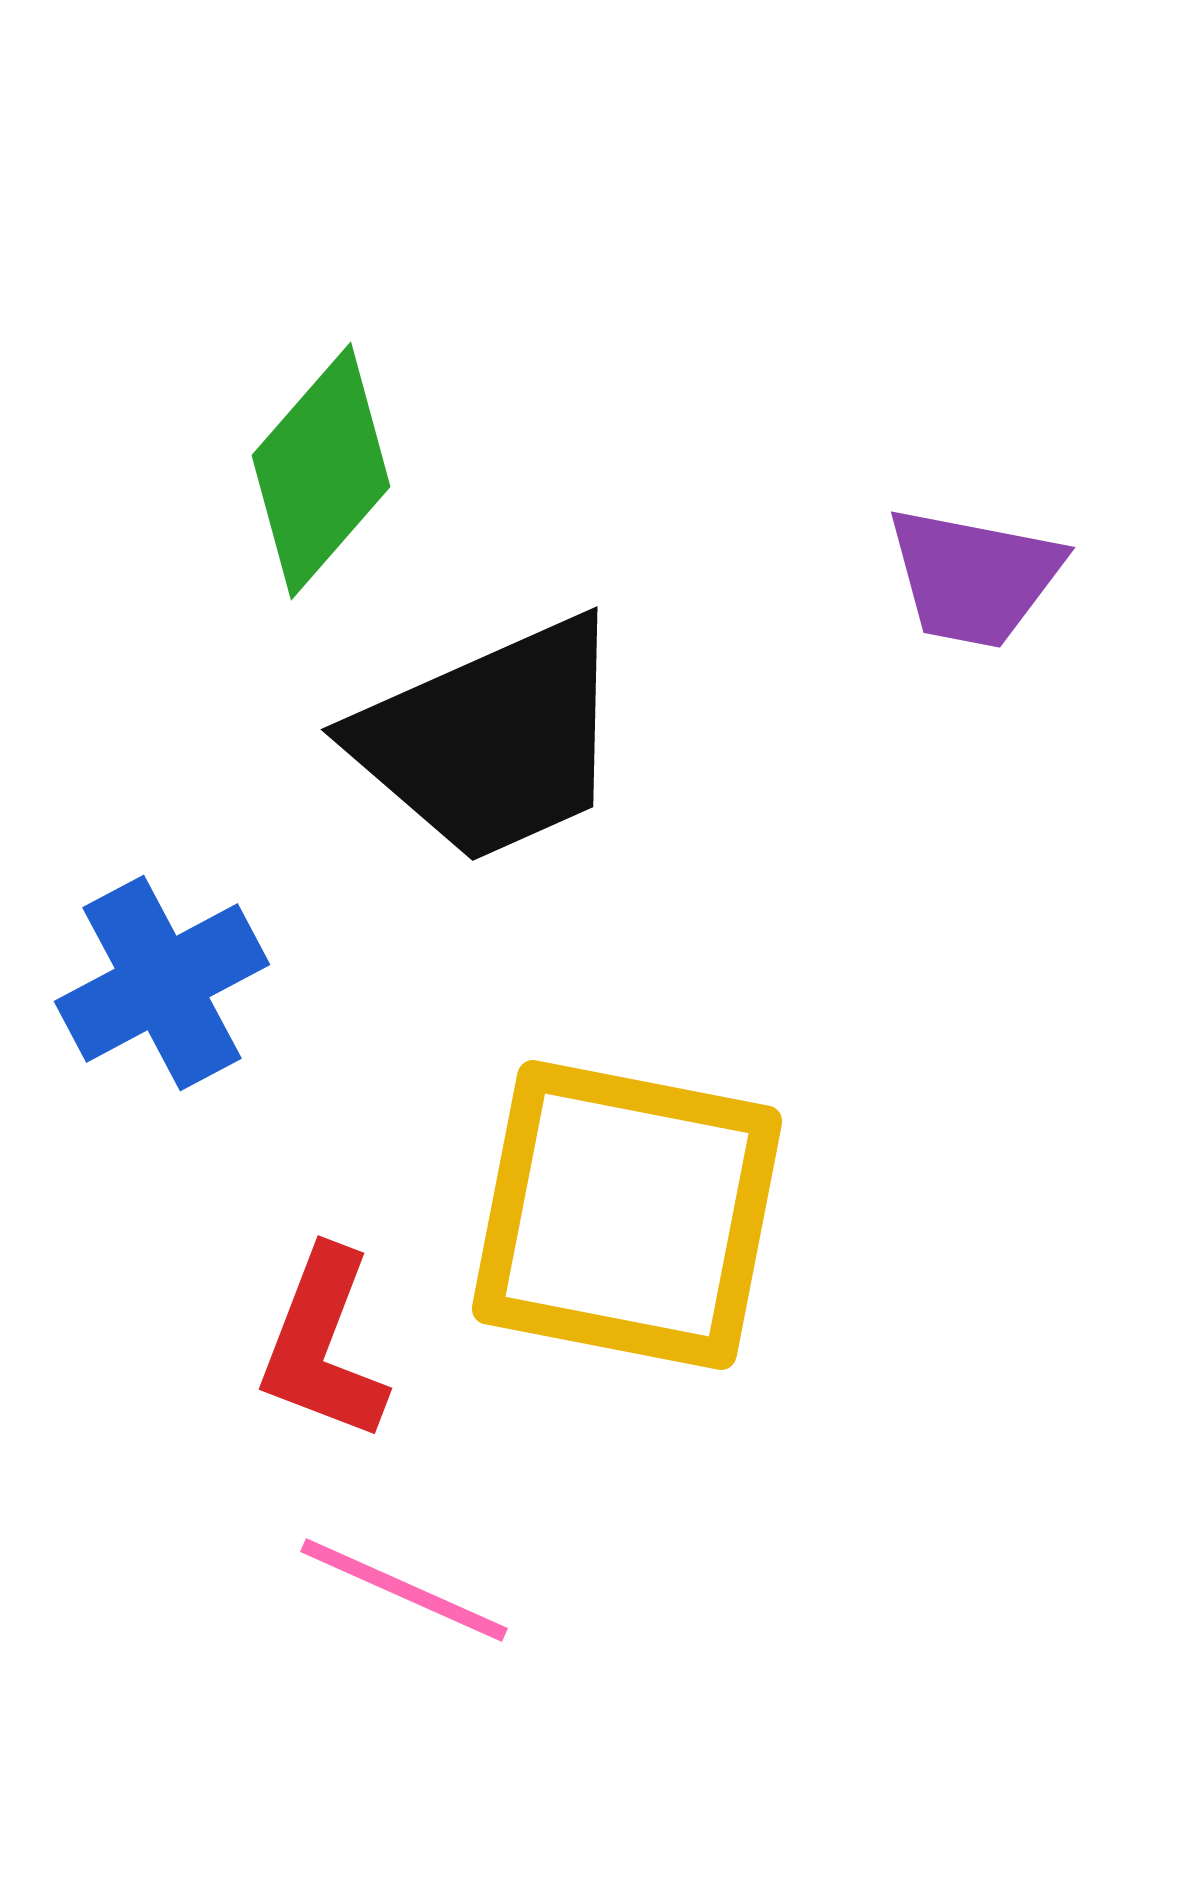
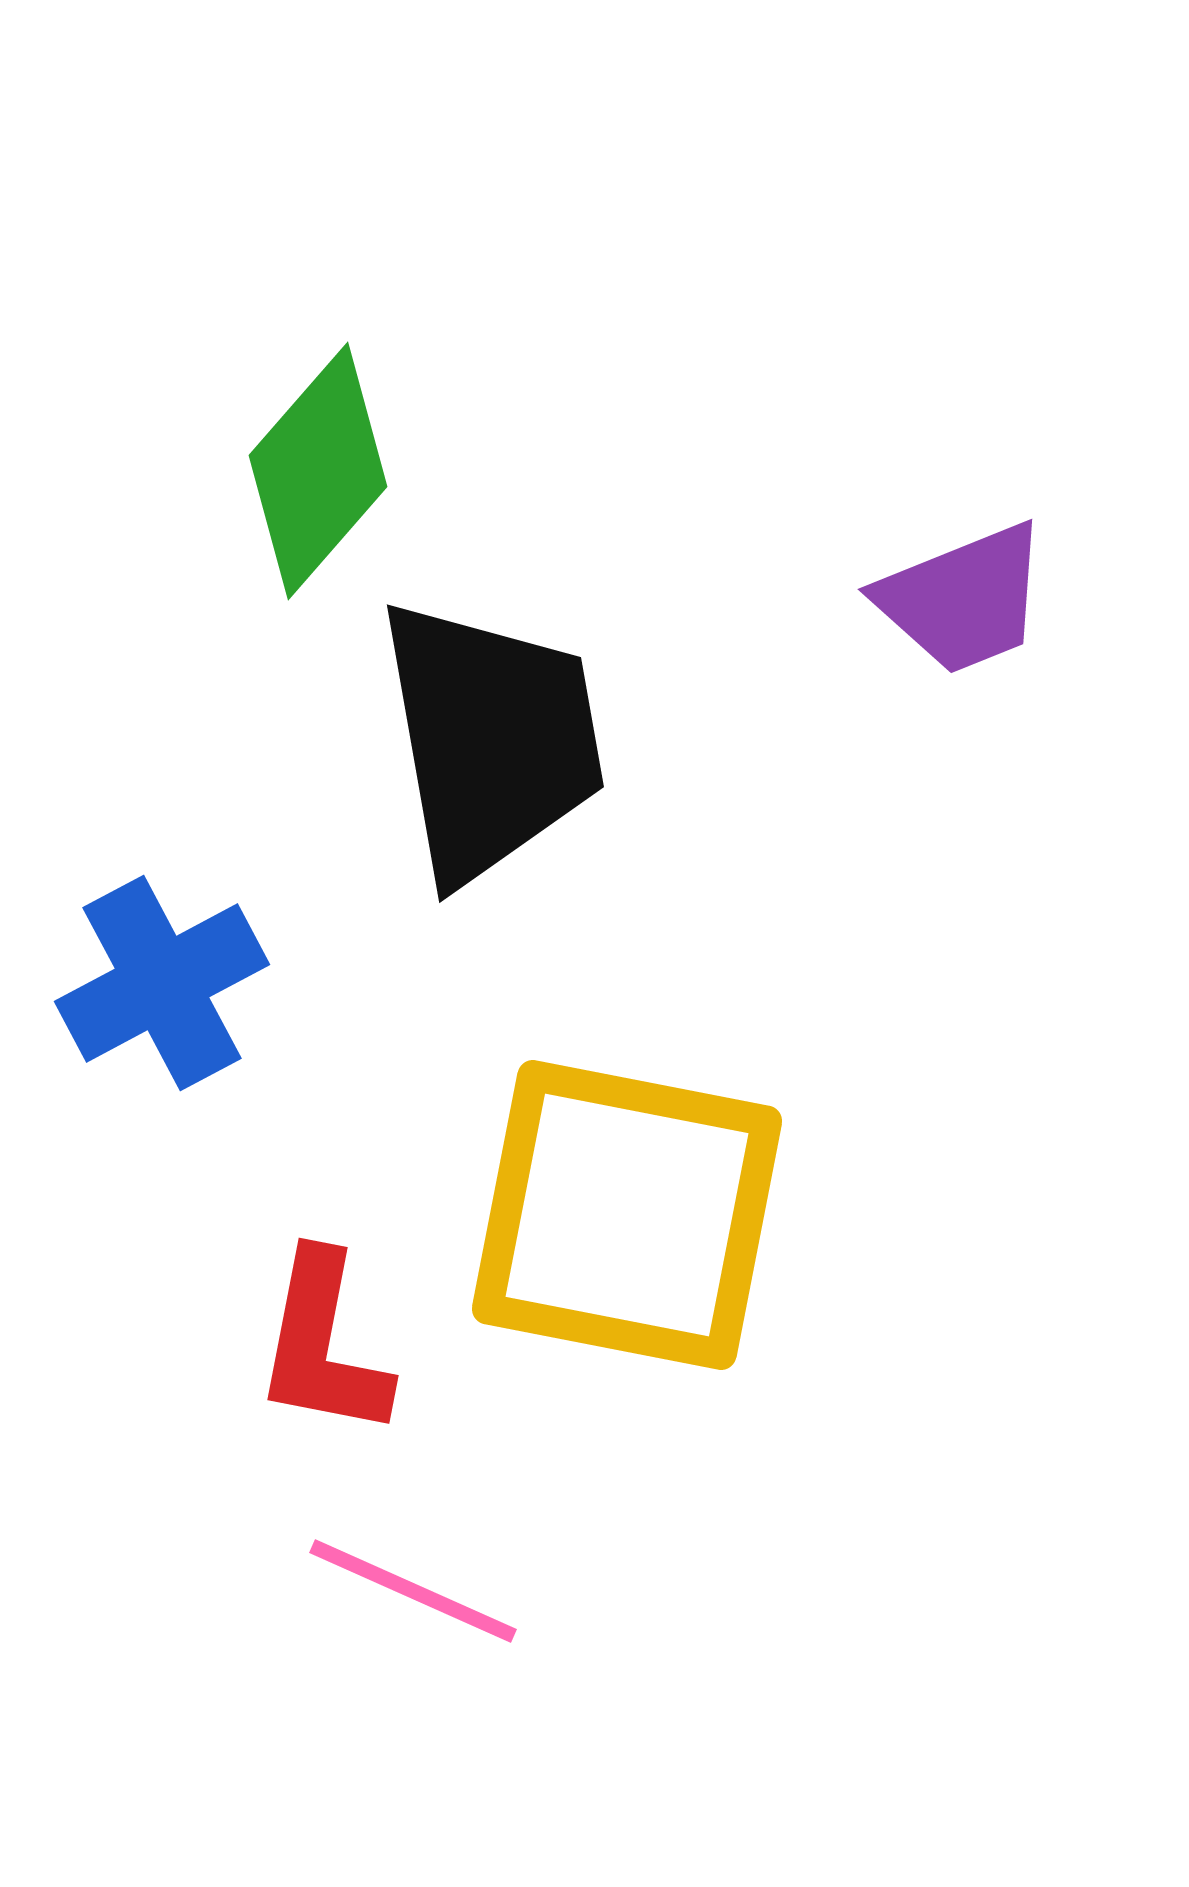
green diamond: moved 3 px left
purple trapezoid: moved 11 px left, 22 px down; rotated 33 degrees counterclockwise
black trapezoid: rotated 76 degrees counterclockwise
red L-shape: rotated 10 degrees counterclockwise
pink line: moved 9 px right, 1 px down
